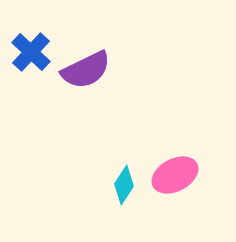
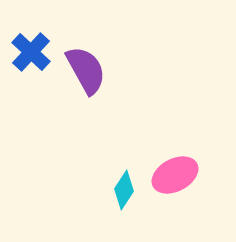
purple semicircle: rotated 93 degrees counterclockwise
cyan diamond: moved 5 px down
